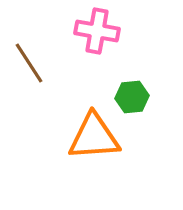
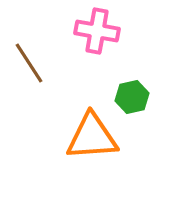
green hexagon: rotated 8 degrees counterclockwise
orange triangle: moved 2 px left
